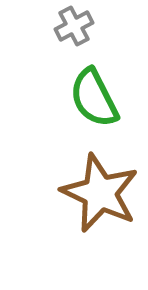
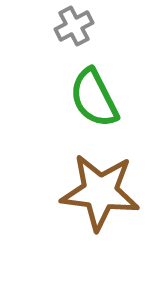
brown star: moved 1 px up; rotated 18 degrees counterclockwise
